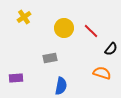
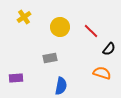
yellow circle: moved 4 px left, 1 px up
black semicircle: moved 2 px left
